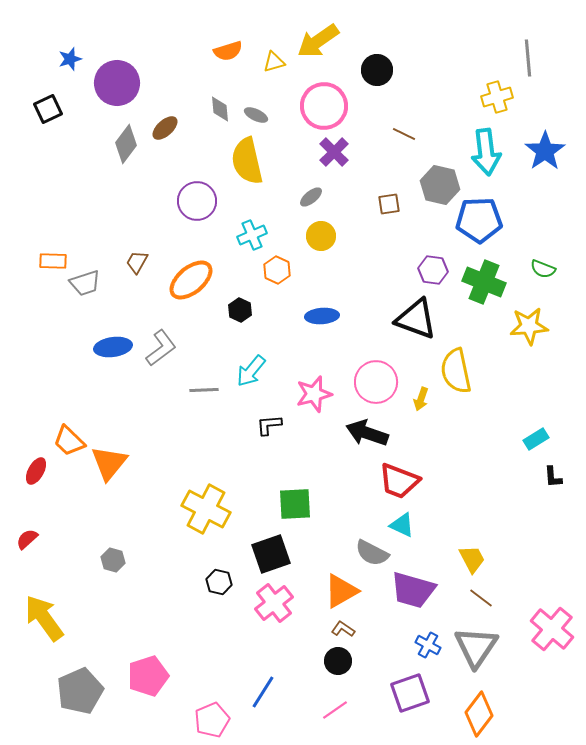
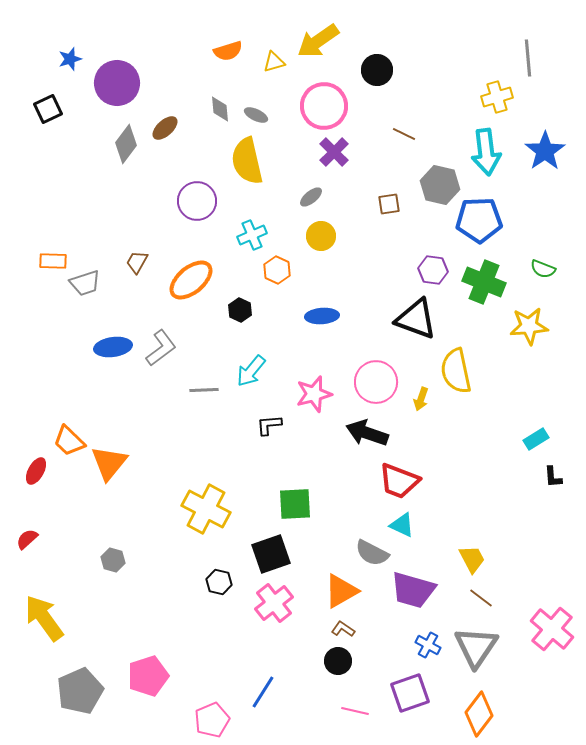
pink line at (335, 710): moved 20 px right, 1 px down; rotated 48 degrees clockwise
